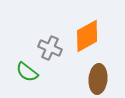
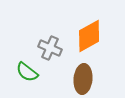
orange diamond: moved 2 px right
brown ellipse: moved 15 px left
